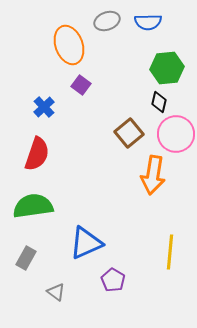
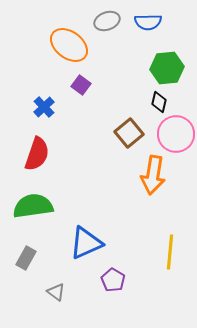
orange ellipse: rotated 33 degrees counterclockwise
